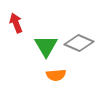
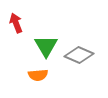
gray diamond: moved 12 px down
orange semicircle: moved 18 px left
